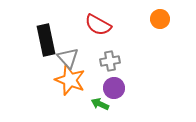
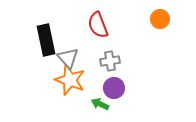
red semicircle: rotated 40 degrees clockwise
